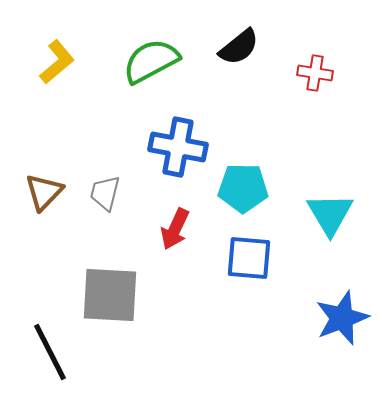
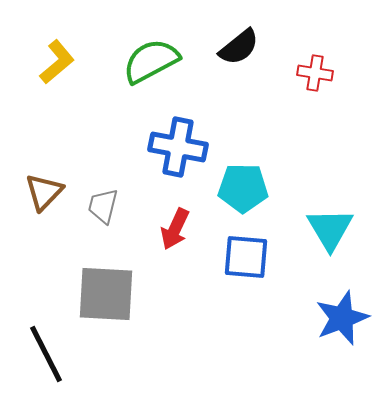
gray trapezoid: moved 2 px left, 13 px down
cyan triangle: moved 15 px down
blue square: moved 3 px left, 1 px up
gray square: moved 4 px left, 1 px up
black line: moved 4 px left, 2 px down
